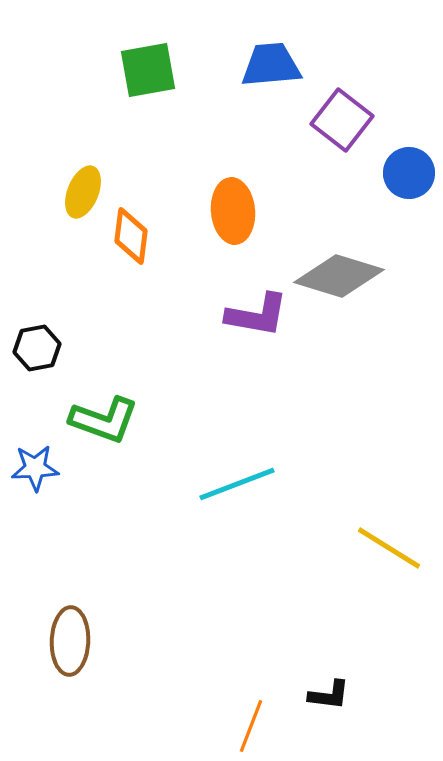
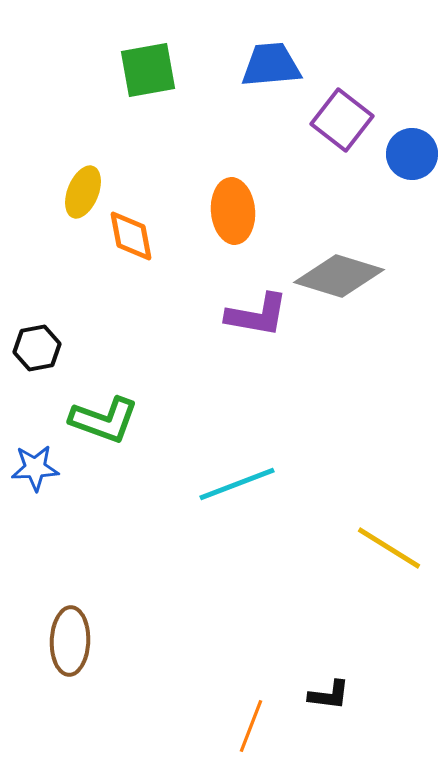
blue circle: moved 3 px right, 19 px up
orange diamond: rotated 18 degrees counterclockwise
